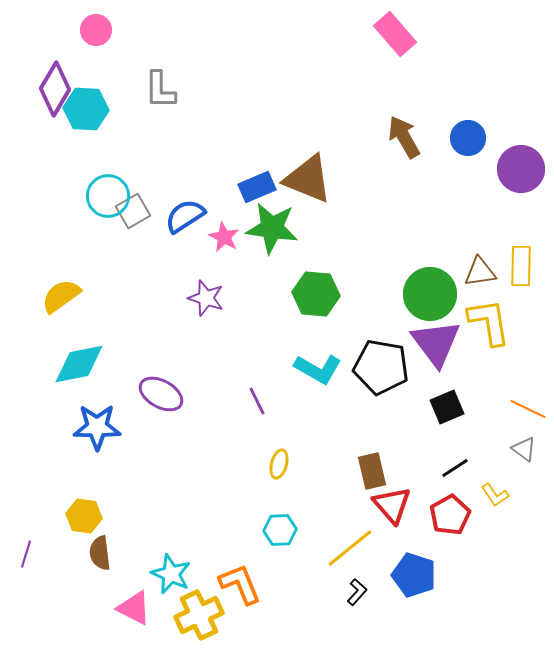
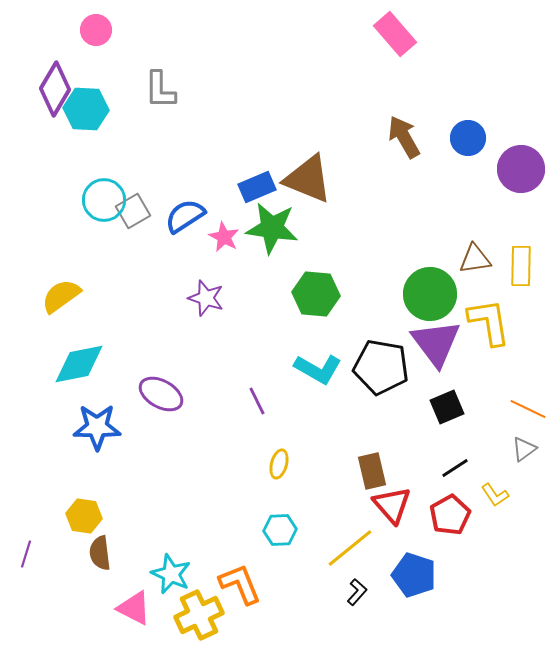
cyan circle at (108, 196): moved 4 px left, 4 px down
brown triangle at (480, 272): moved 5 px left, 13 px up
gray triangle at (524, 449): rotated 48 degrees clockwise
